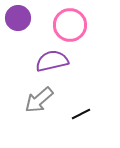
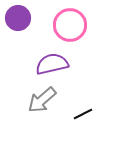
purple semicircle: moved 3 px down
gray arrow: moved 3 px right
black line: moved 2 px right
